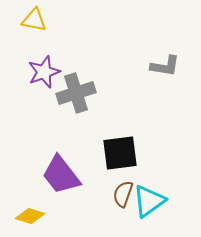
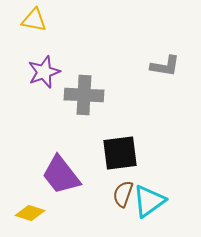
gray cross: moved 8 px right, 2 px down; rotated 21 degrees clockwise
yellow diamond: moved 3 px up
